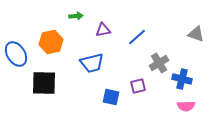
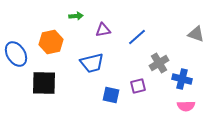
blue square: moved 2 px up
